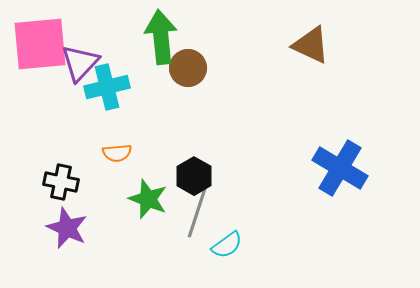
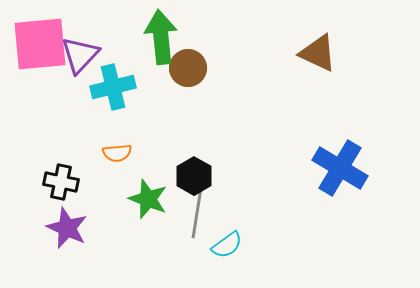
brown triangle: moved 7 px right, 8 px down
purple triangle: moved 8 px up
cyan cross: moved 6 px right
gray line: rotated 9 degrees counterclockwise
